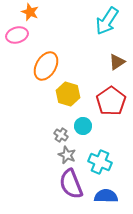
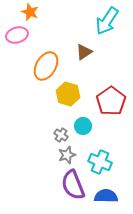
brown triangle: moved 33 px left, 10 px up
gray star: rotated 30 degrees clockwise
purple semicircle: moved 2 px right, 1 px down
